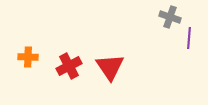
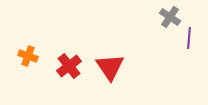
gray cross: rotated 15 degrees clockwise
orange cross: moved 1 px up; rotated 18 degrees clockwise
red cross: rotated 10 degrees counterclockwise
